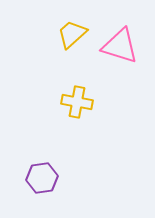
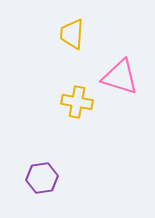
yellow trapezoid: rotated 44 degrees counterclockwise
pink triangle: moved 31 px down
